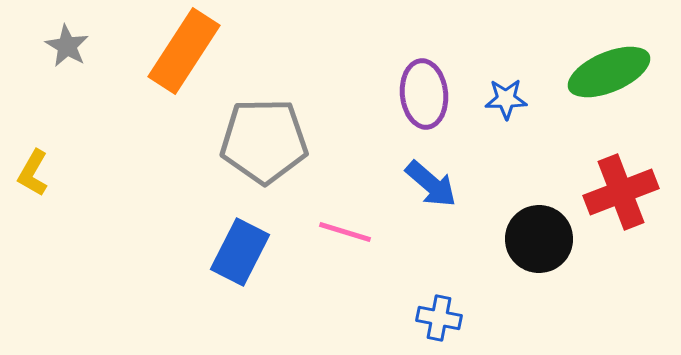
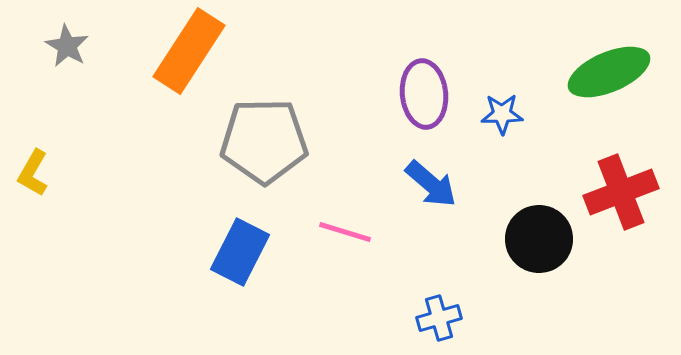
orange rectangle: moved 5 px right
blue star: moved 4 px left, 15 px down
blue cross: rotated 27 degrees counterclockwise
